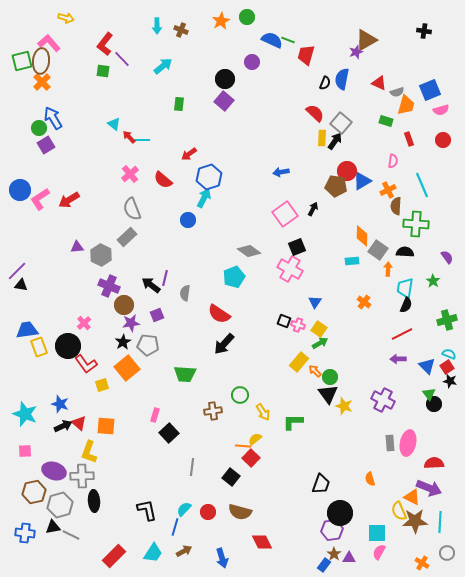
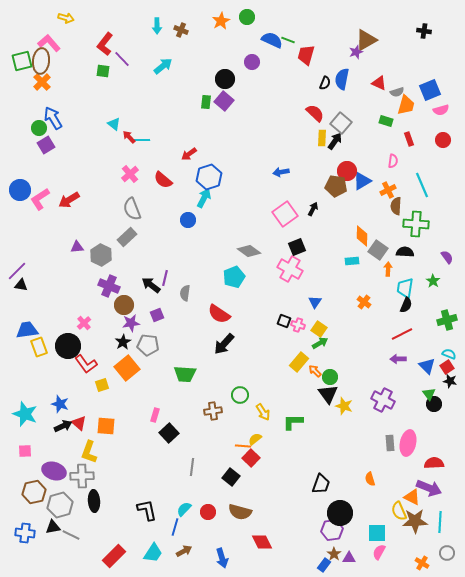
green rectangle at (179, 104): moved 27 px right, 2 px up
